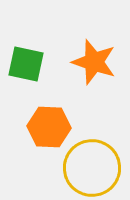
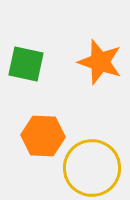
orange star: moved 6 px right
orange hexagon: moved 6 px left, 9 px down
